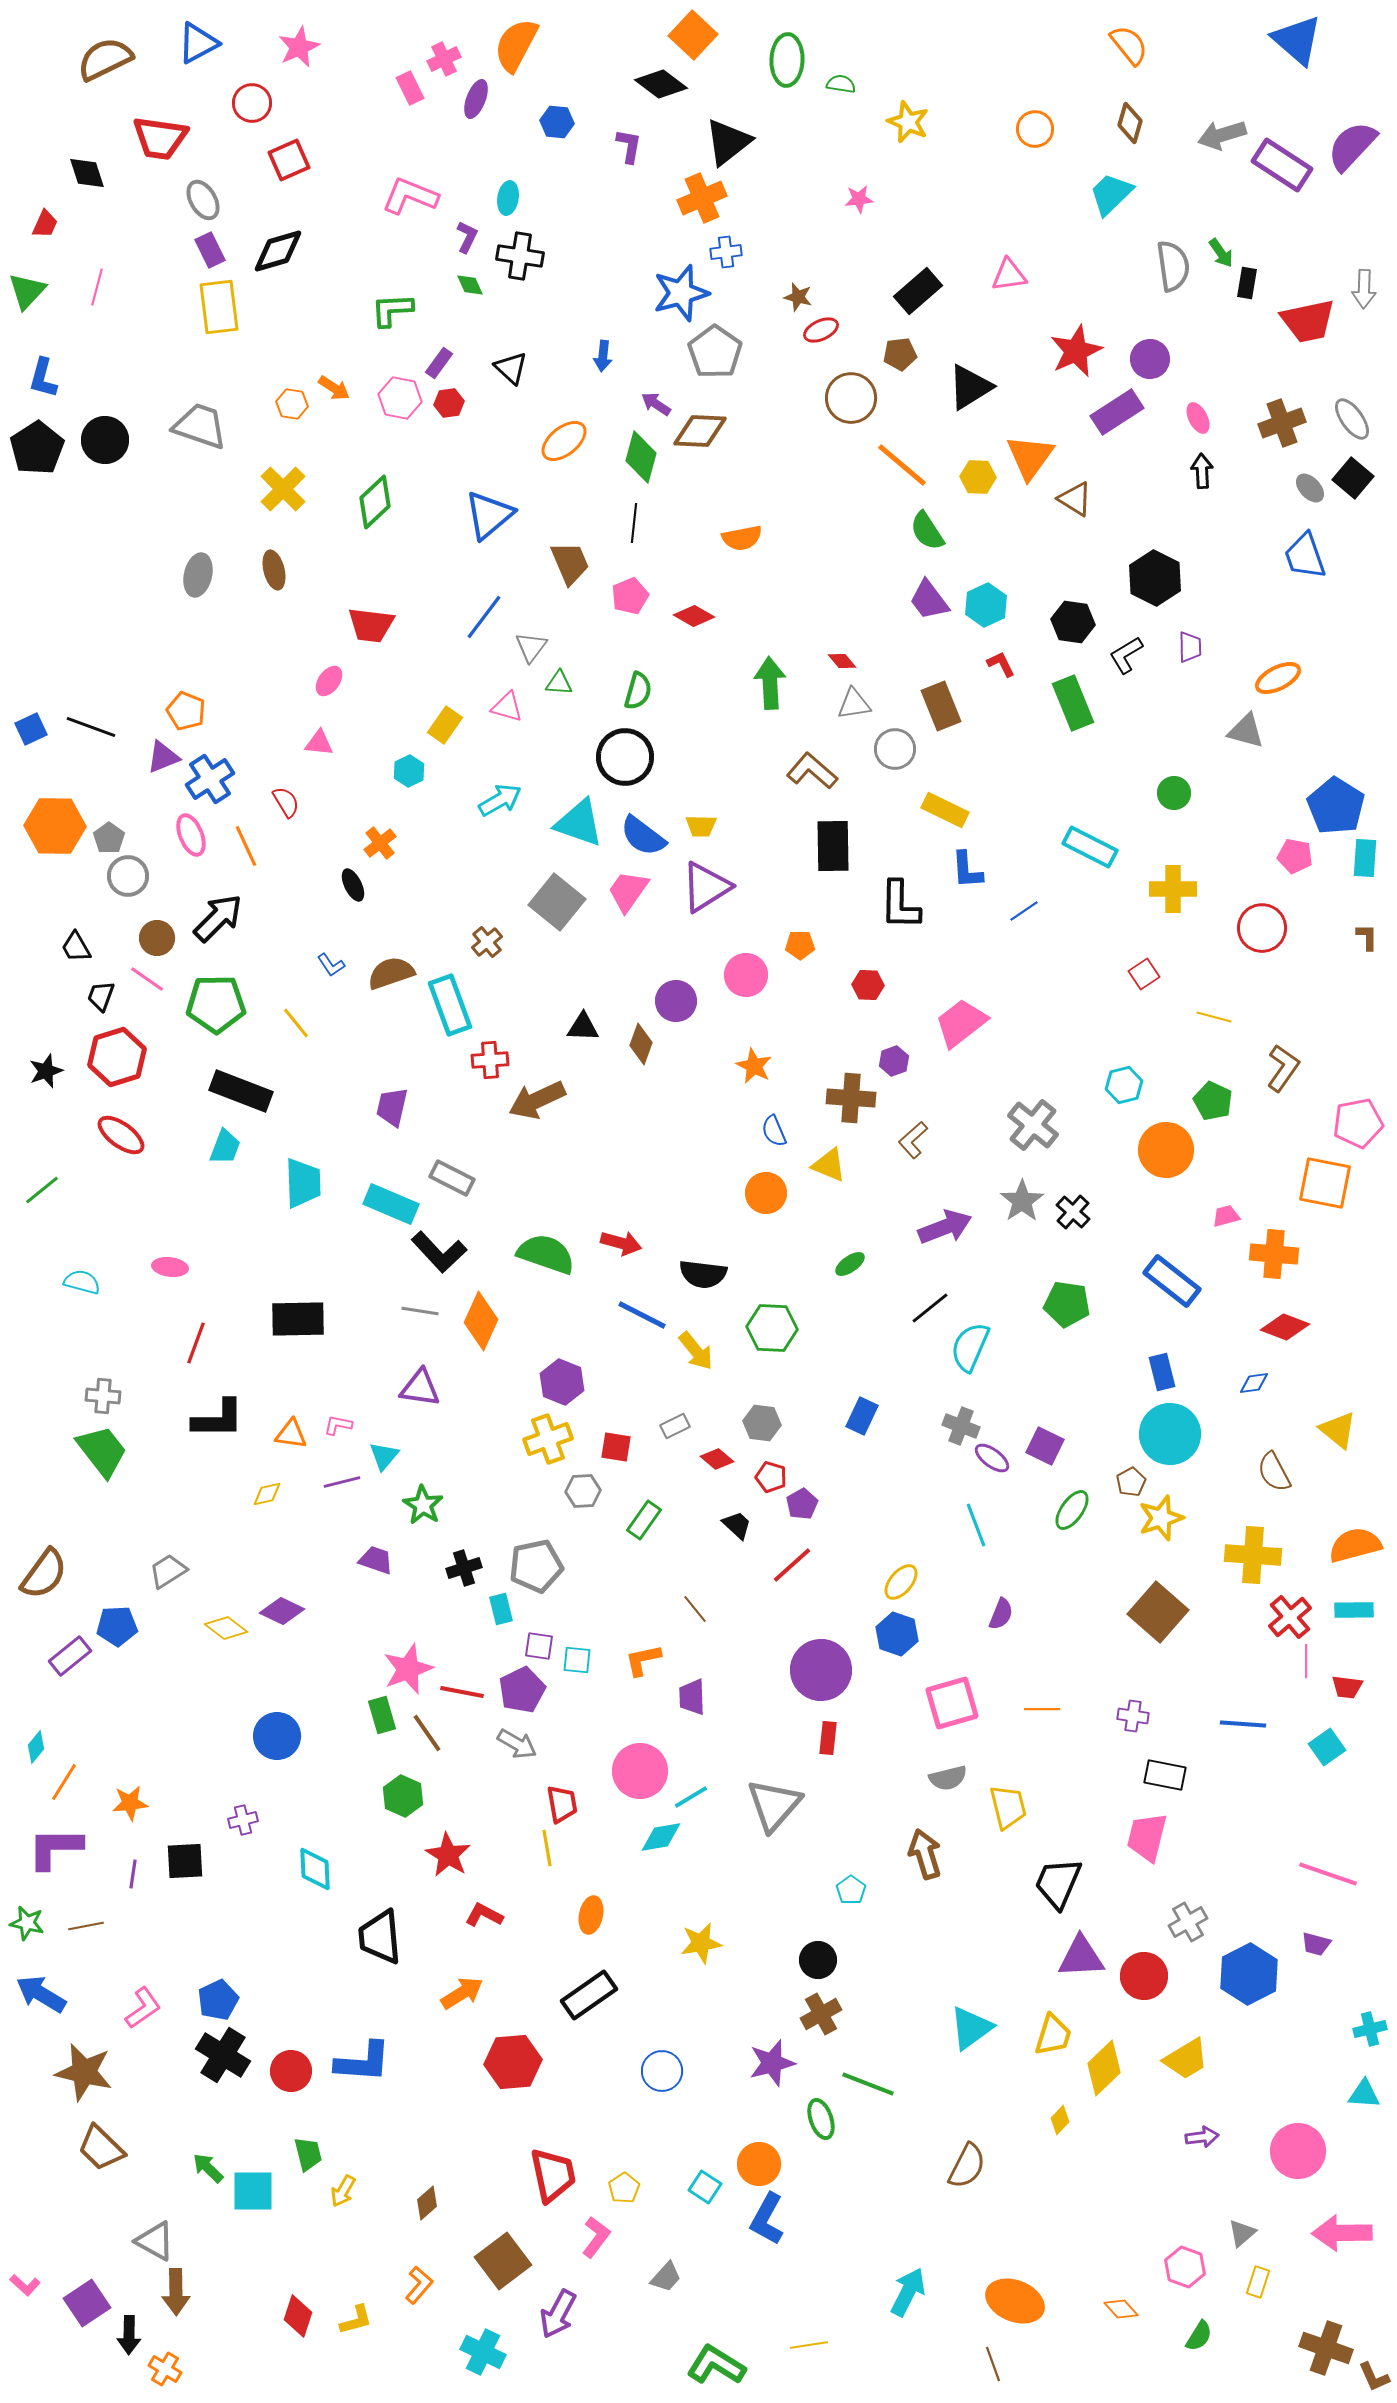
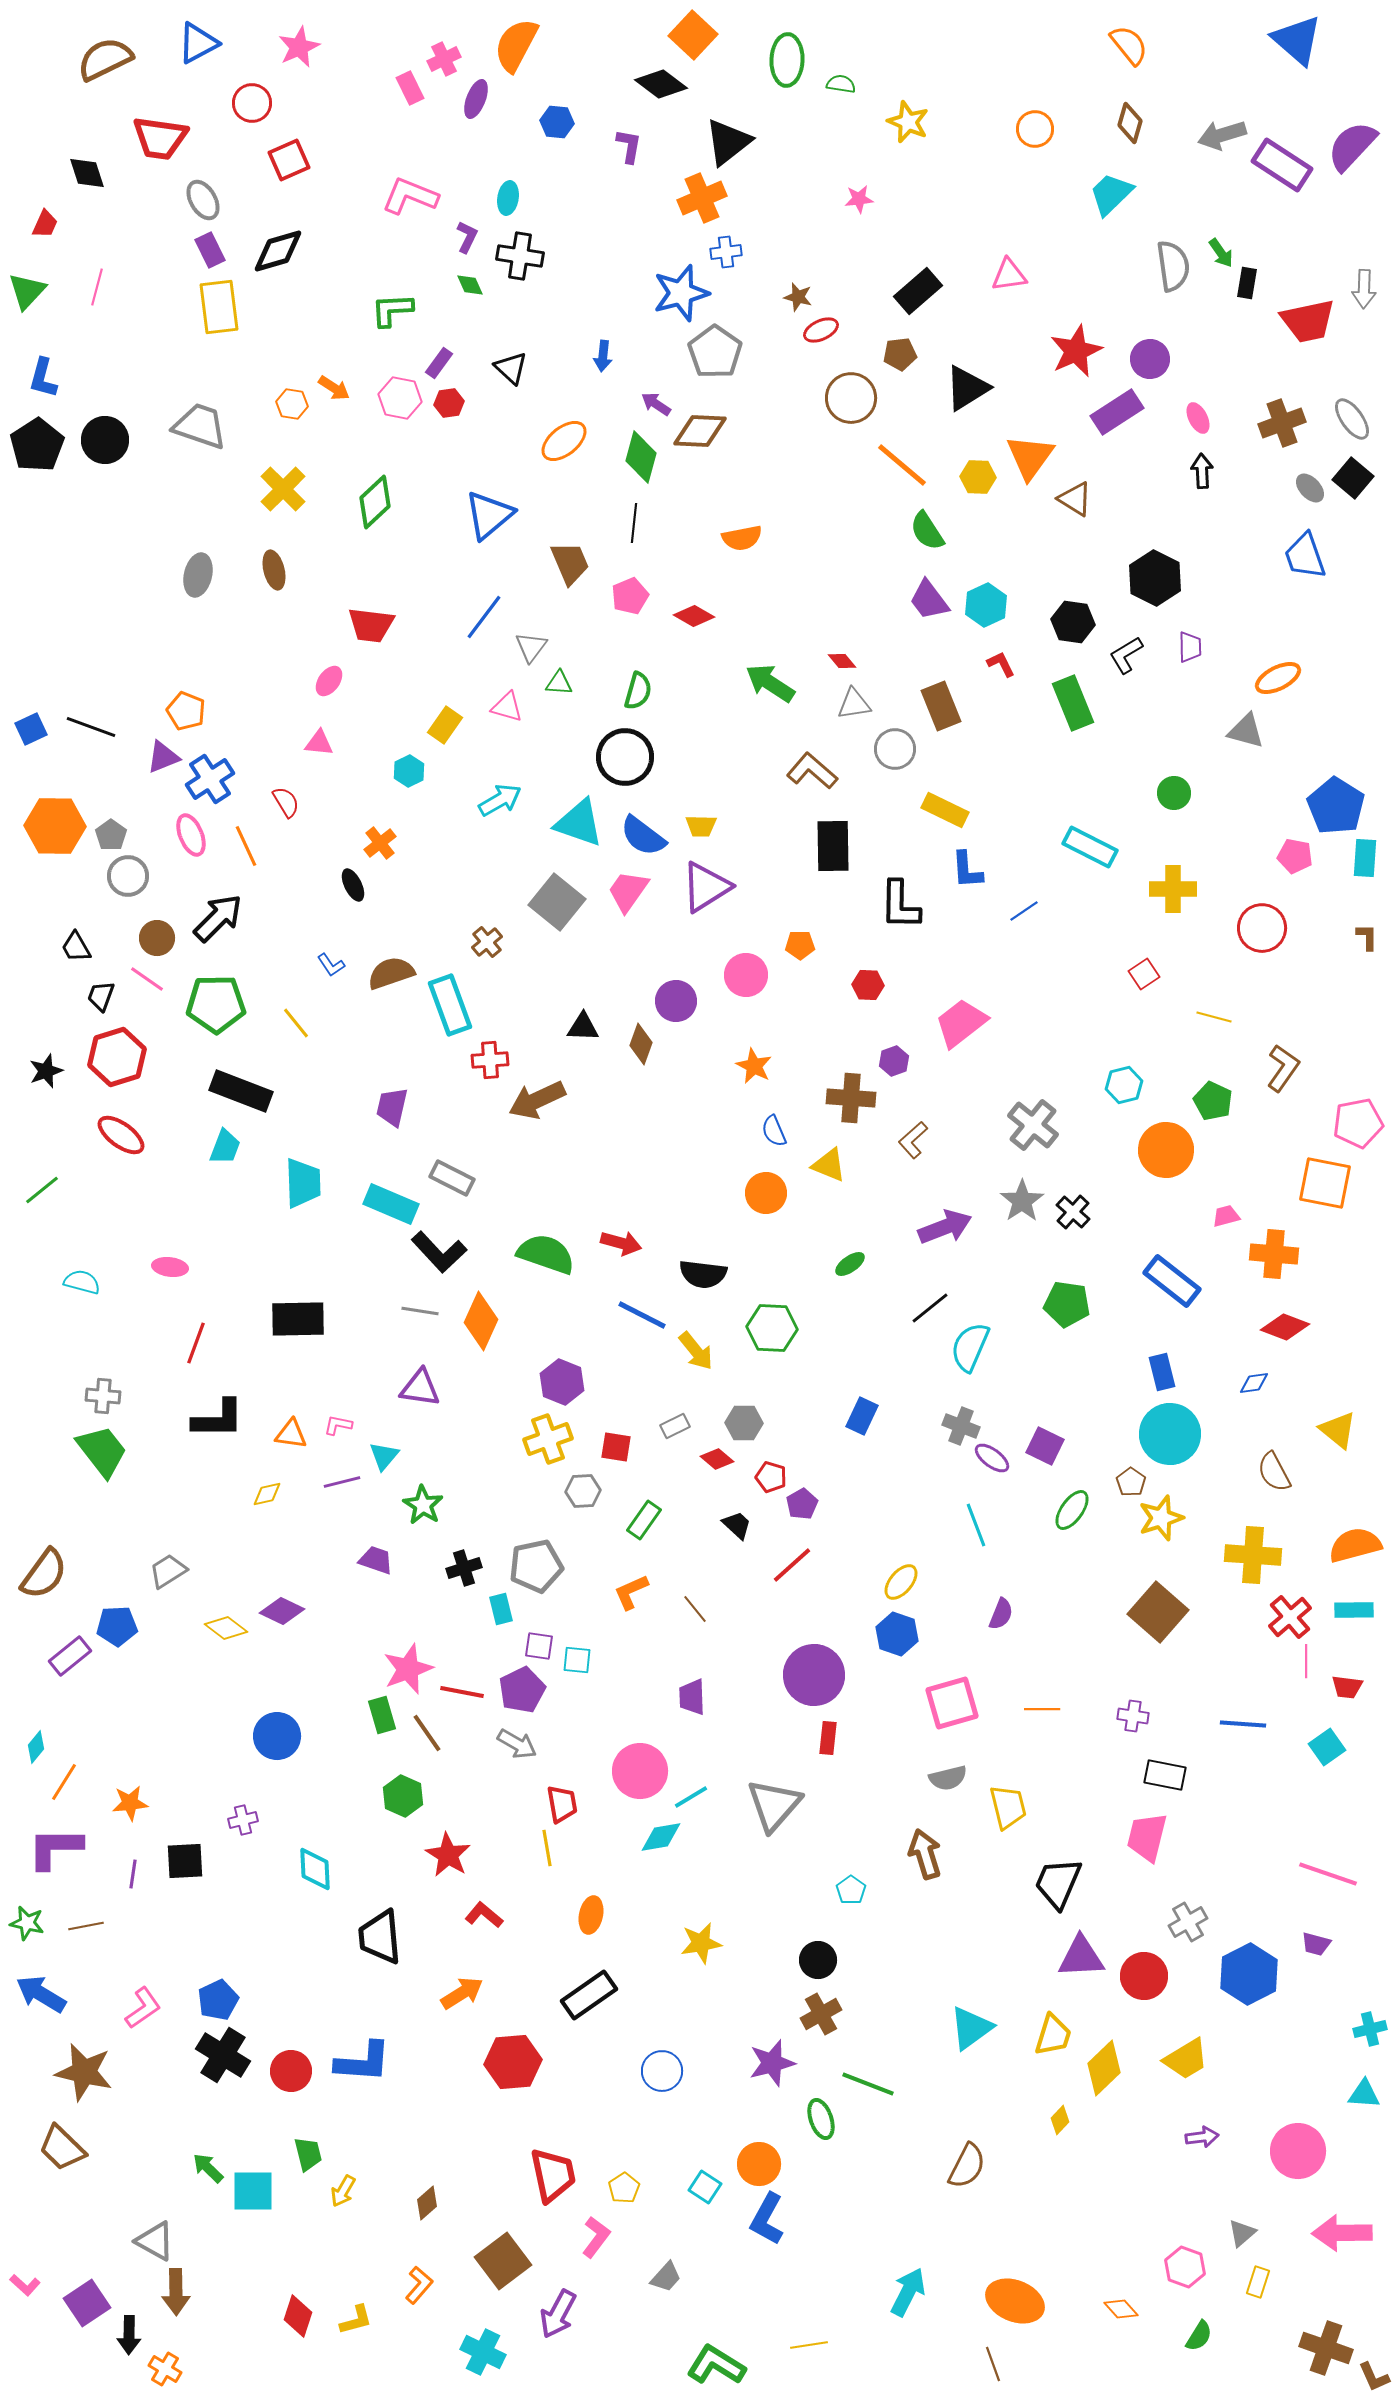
black triangle at (970, 387): moved 3 px left, 1 px down
black pentagon at (37, 448): moved 3 px up
green arrow at (770, 683): rotated 54 degrees counterclockwise
gray pentagon at (109, 838): moved 2 px right, 3 px up
gray hexagon at (762, 1423): moved 18 px left; rotated 6 degrees counterclockwise
brown pentagon at (1131, 1482): rotated 8 degrees counterclockwise
orange L-shape at (643, 1660): moved 12 px left, 68 px up; rotated 12 degrees counterclockwise
purple circle at (821, 1670): moved 7 px left, 5 px down
red L-shape at (484, 1915): rotated 12 degrees clockwise
brown trapezoid at (101, 2148): moved 39 px left
